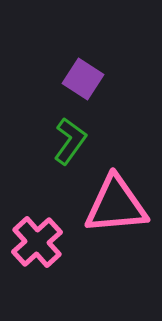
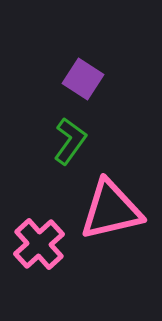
pink triangle: moved 5 px left, 5 px down; rotated 8 degrees counterclockwise
pink cross: moved 2 px right, 2 px down
